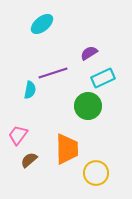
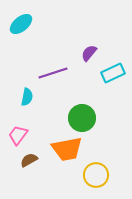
cyan ellipse: moved 21 px left
purple semicircle: rotated 18 degrees counterclockwise
cyan rectangle: moved 10 px right, 5 px up
cyan semicircle: moved 3 px left, 7 px down
green circle: moved 6 px left, 12 px down
orange trapezoid: rotated 80 degrees clockwise
brown semicircle: rotated 12 degrees clockwise
yellow circle: moved 2 px down
